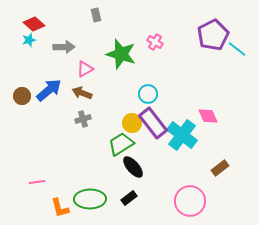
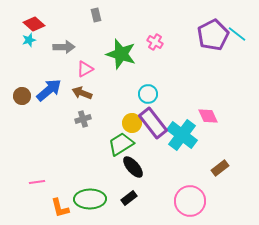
cyan line: moved 15 px up
